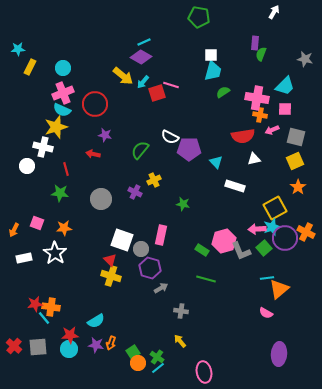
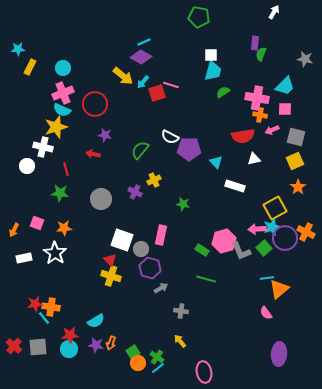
pink semicircle at (266, 313): rotated 24 degrees clockwise
